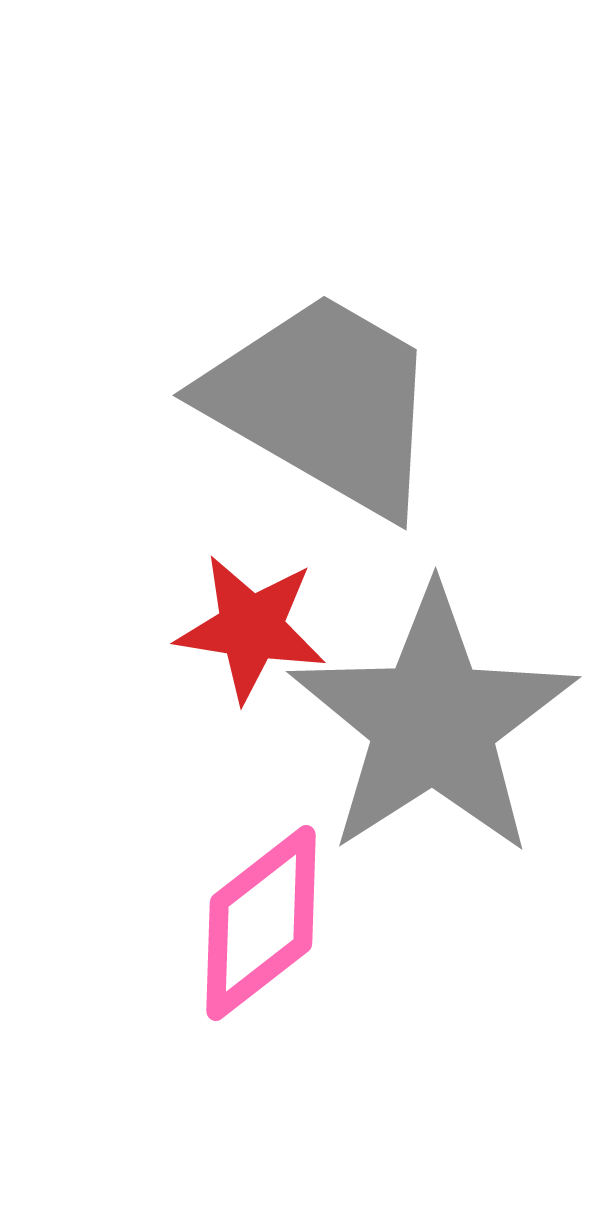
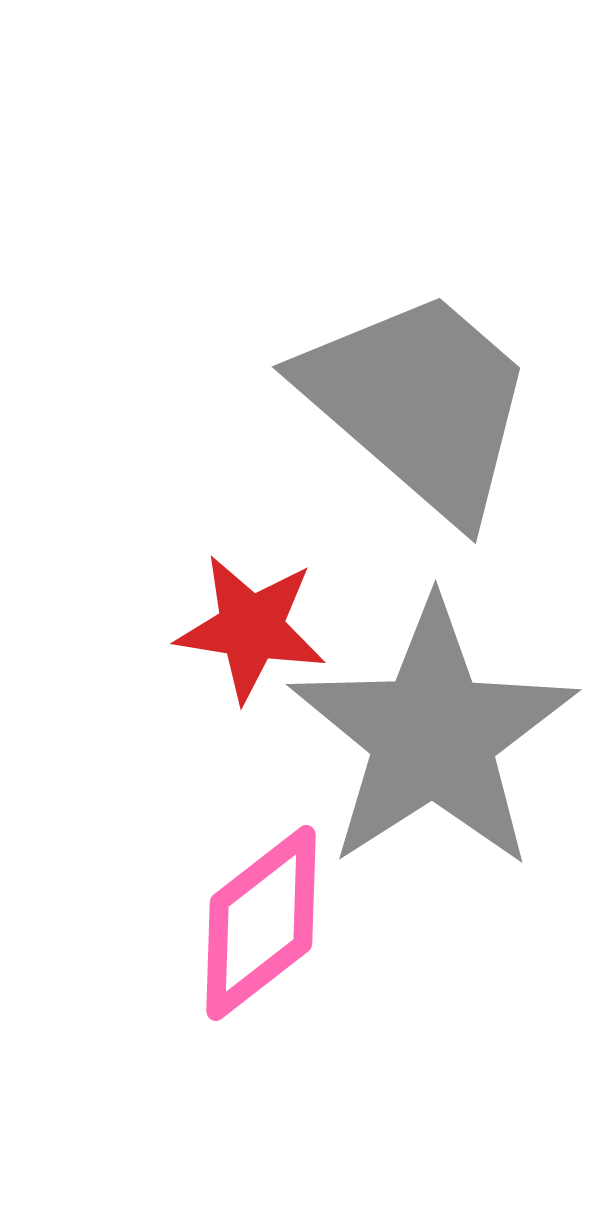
gray trapezoid: moved 95 px right; rotated 11 degrees clockwise
gray star: moved 13 px down
